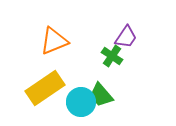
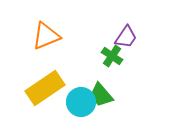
orange triangle: moved 8 px left, 5 px up
